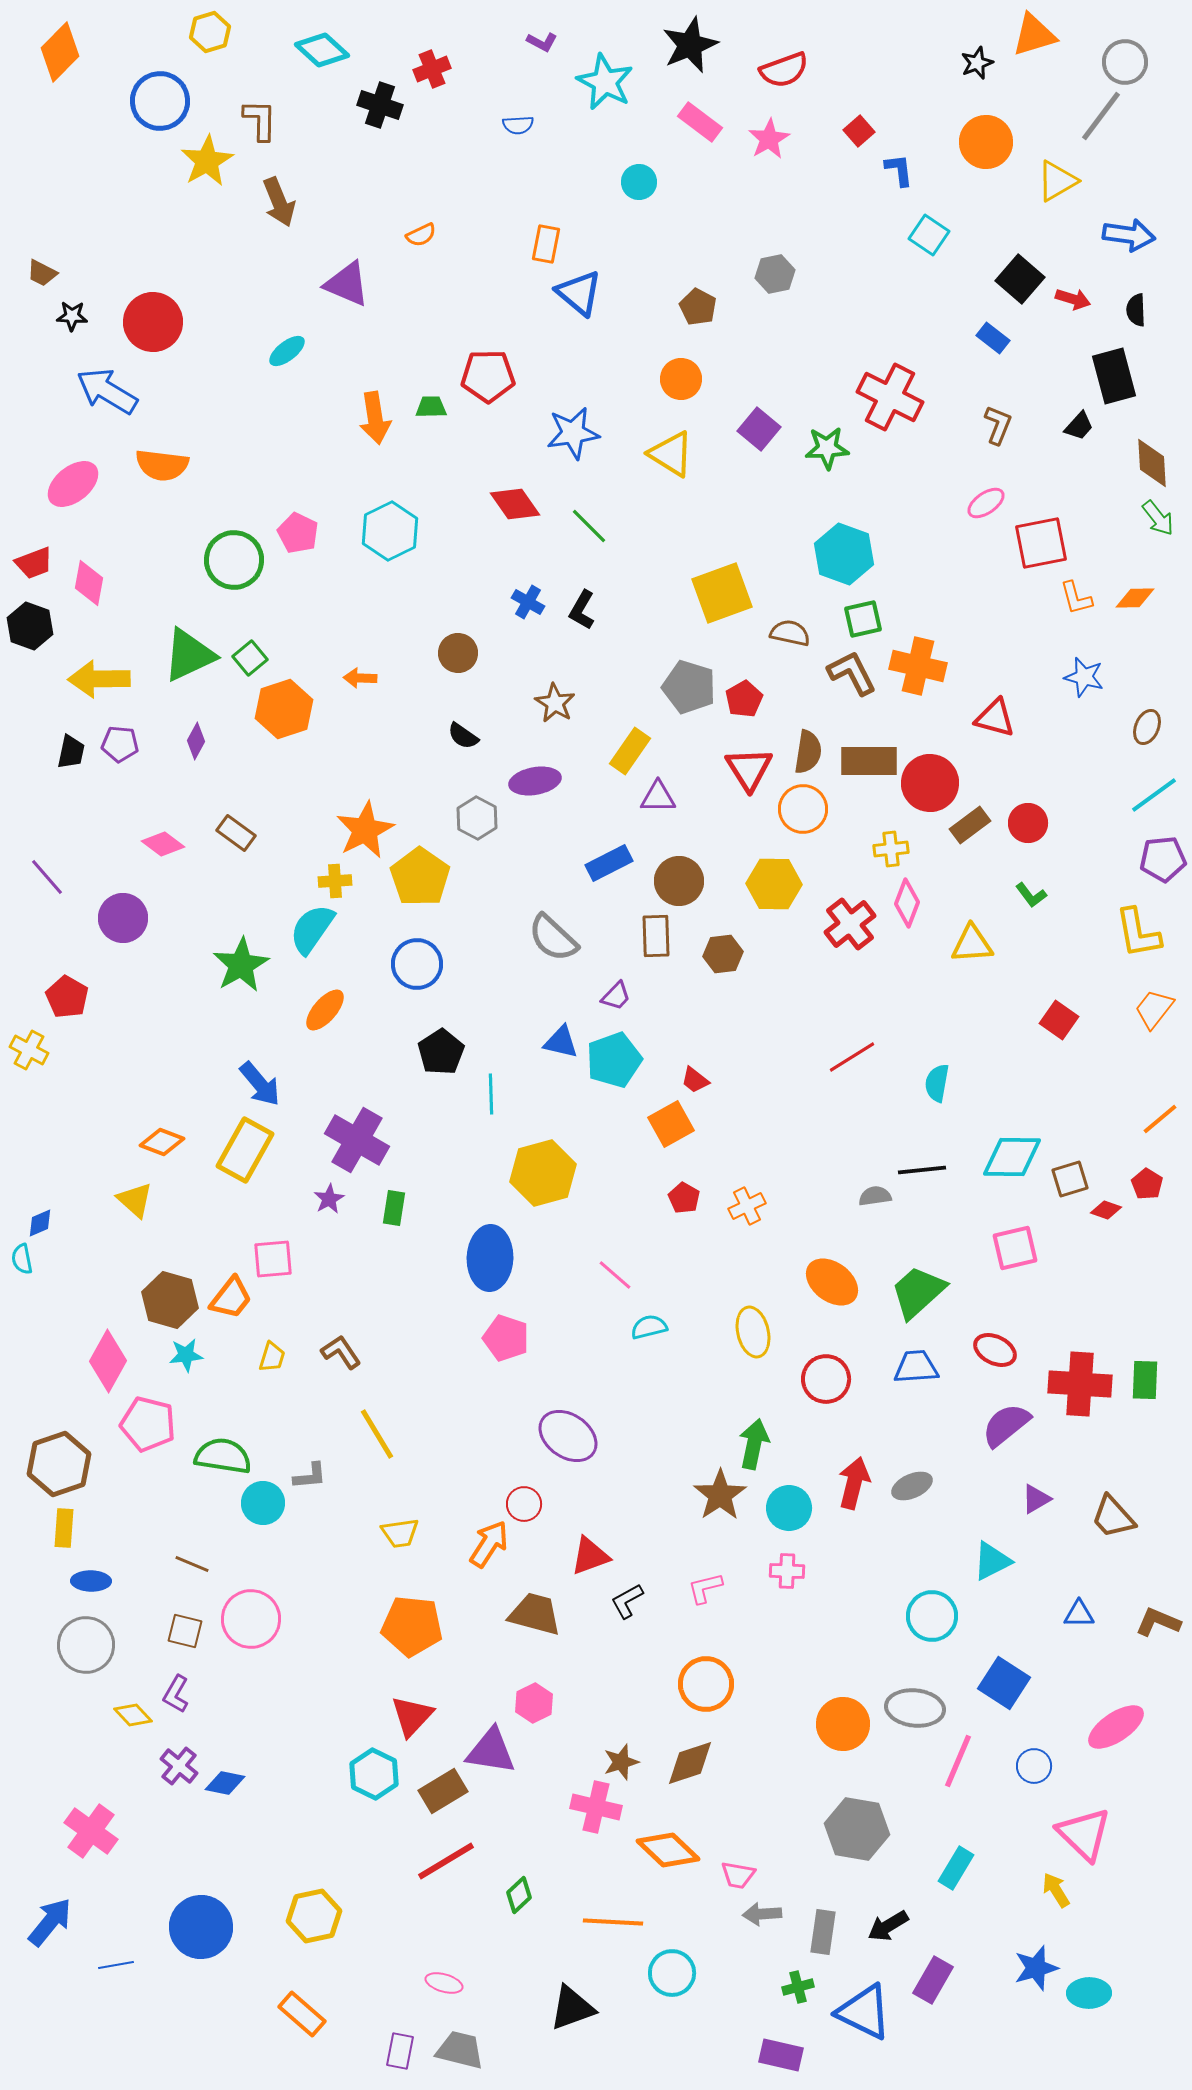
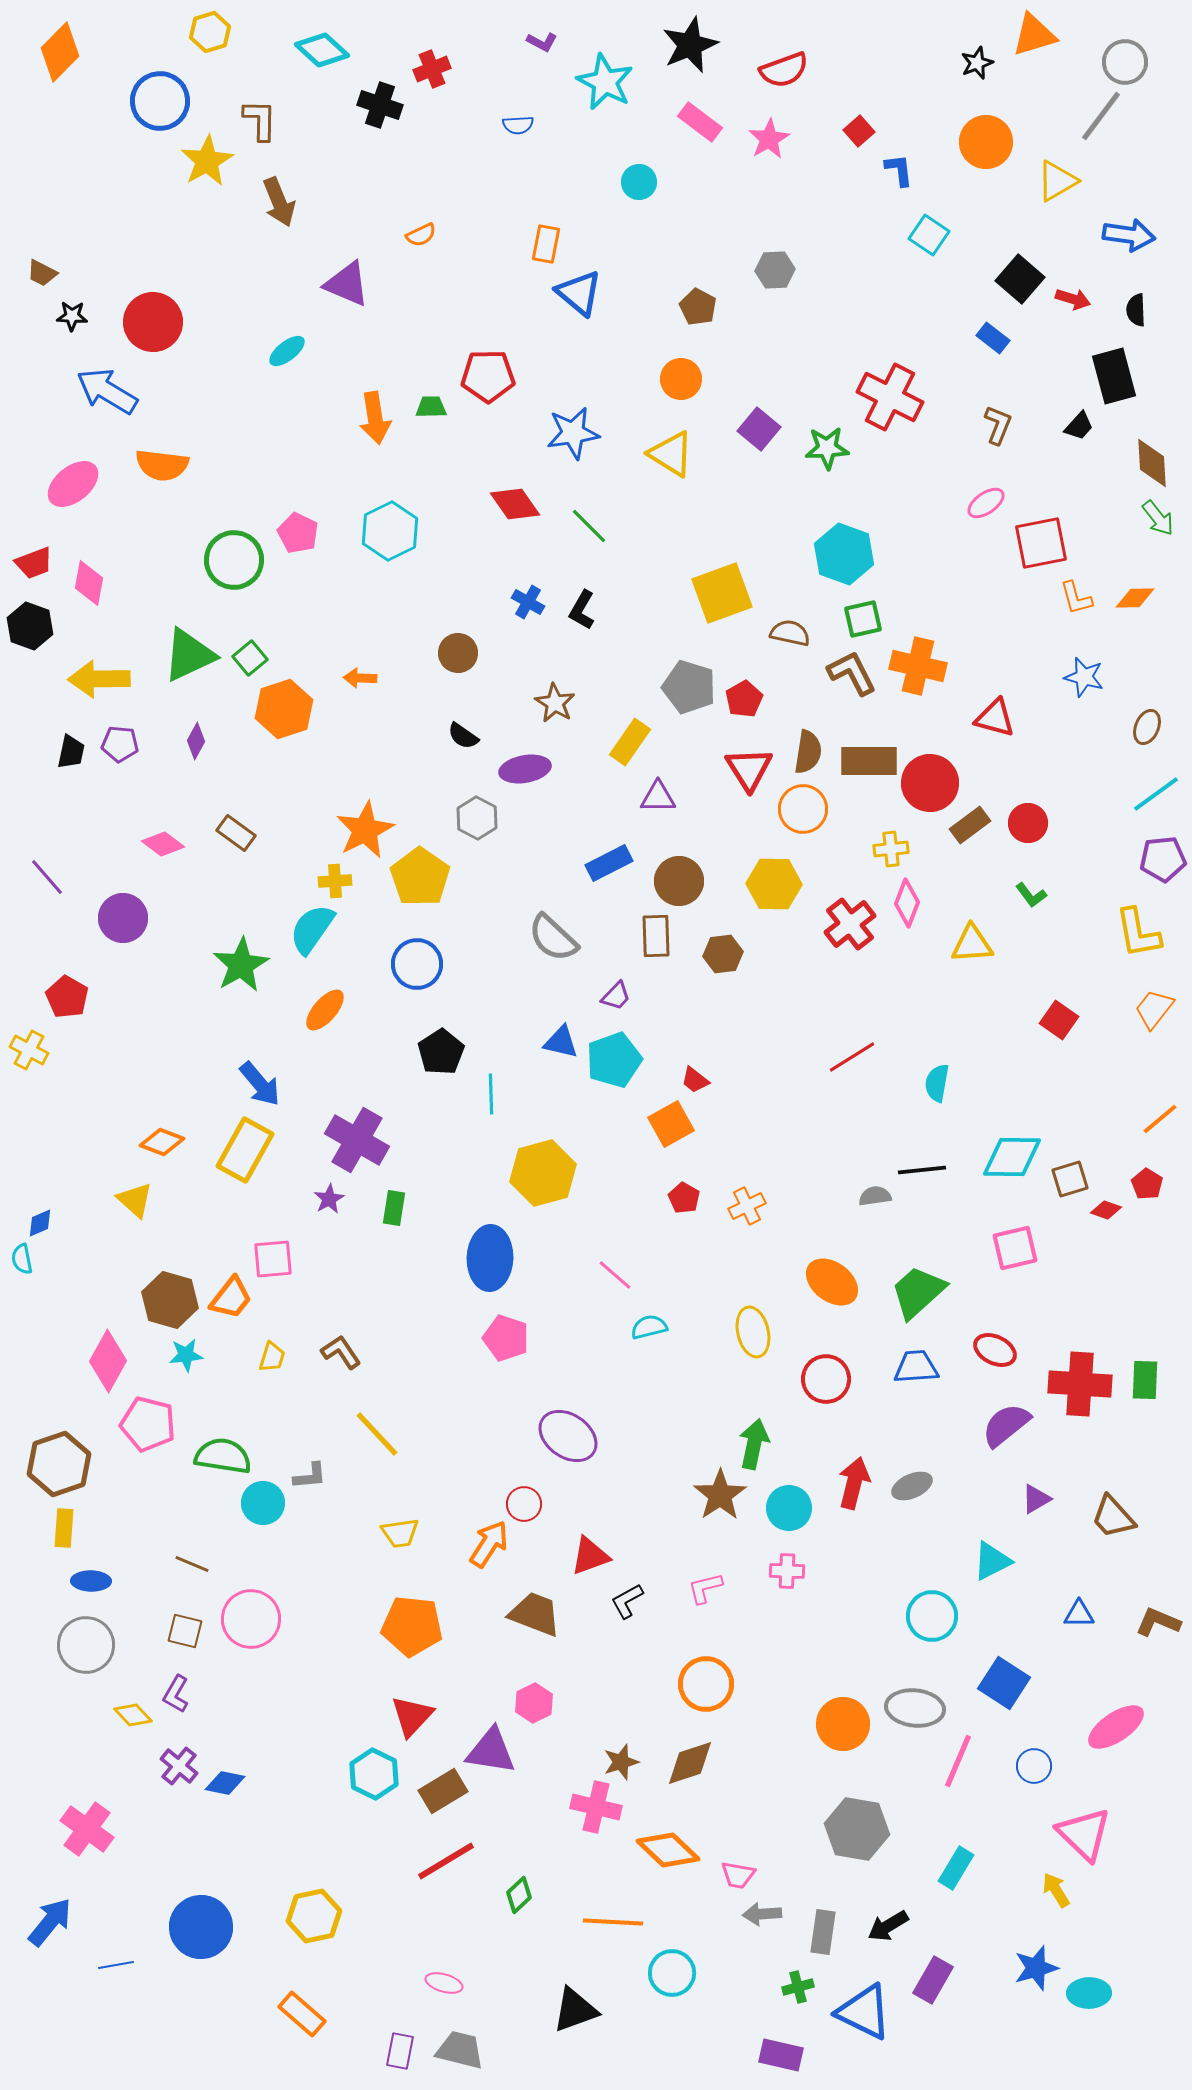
gray hexagon at (775, 274): moved 4 px up; rotated 9 degrees clockwise
yellow rectangle at (630, 751): moved 9 px up
purple ellipse at (535, 781): moved 10 px left, 12 px up
cyan line at (1154, 795): moved 2 px right, 1 px up
yellow line at (377, 1434): rotated 12 degrees counterclockwise
brown trapezoid at (535, 1614): rotated 6 degrees clockwise
pink cross at (91, 1831): moved 4 px left, 2 px up
black triangle at (572, 2008): moved 3 px right, 2 px down
